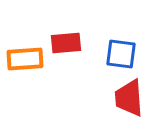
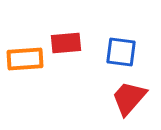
blue square: moved 2 px up
red trapezoid: rotated 45 degrees clockwise
